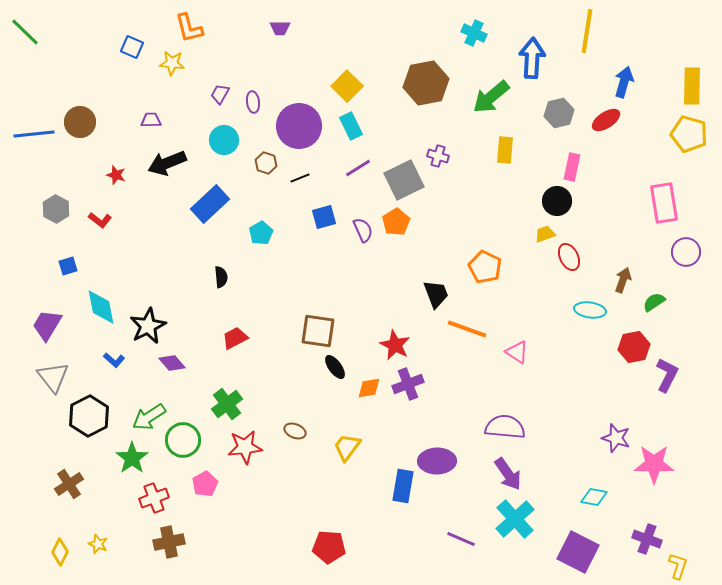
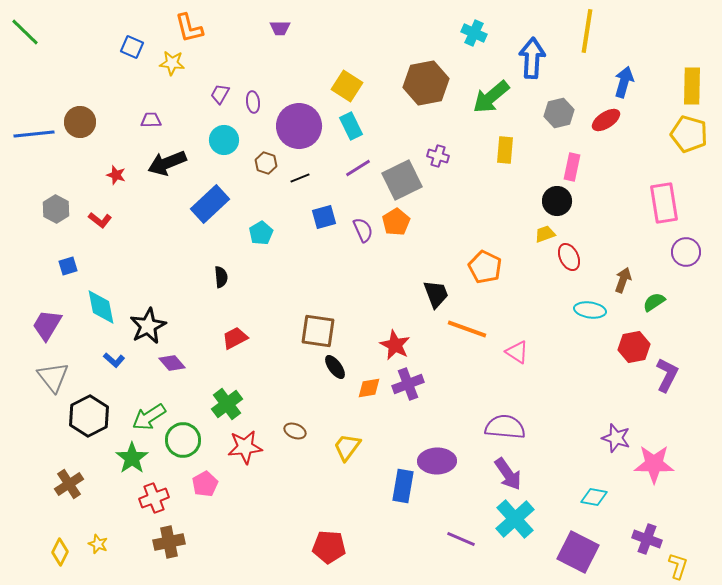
yellow square at (347, 86): rotated 12 degrees counterclockwise
gray square at (404, 180): moved 2 px left
